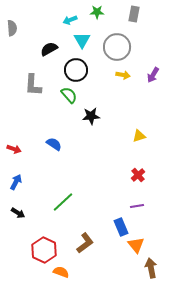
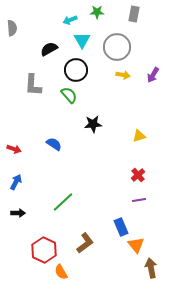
black star: moved 2 px right, 8 px down
purple line: moved 2 px right, 6 px up
black arrow: rotated 32 degrees counterclockwise
orange semicircle: rotated 140 degrees counterclockwise
